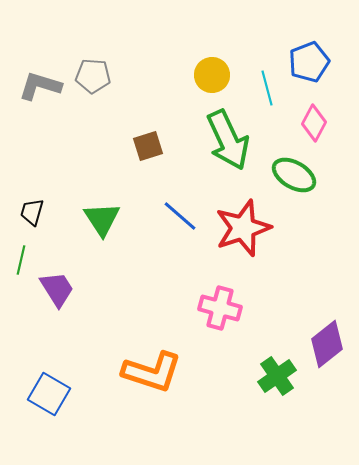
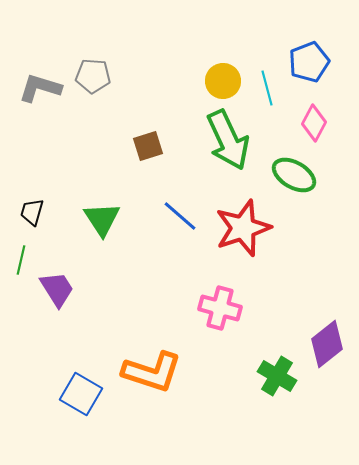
yellow circle: moved 11 px right, 6 px down
gray L-shape: moved 2 px down
green cross: rotated 24 degrees counterclockwise
blue square: moved 32 px right
